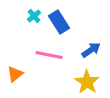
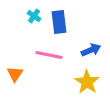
cyan cross: rotated 16 degrees counterclockwise
blue rectangle: rotated 25 degrees clockwise
blue arrow: rotated 12 degrees clockwise
orange triangle: rotated 18 degrees counterclockwise
